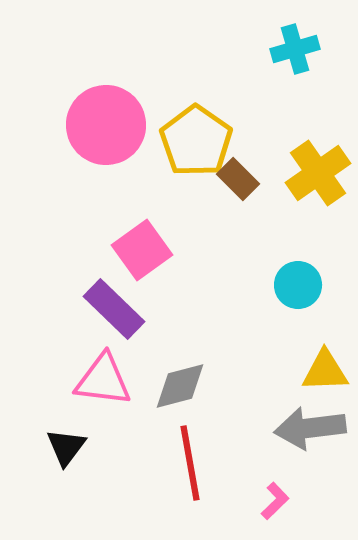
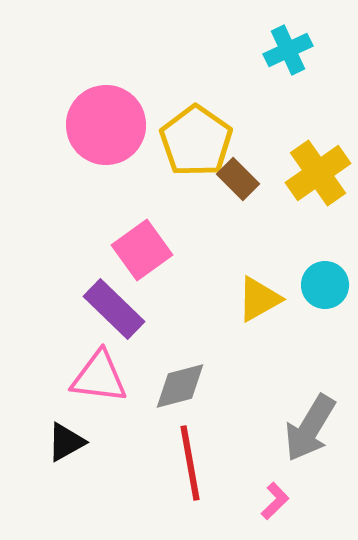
cyan cross: moved 7 px left, 1 px down; rotated 9 degrees counterclockwise
cyan circle: moved 27 px right
yellow triangle: moved 66 px left, 72 px up; rotated 27 degrees counterclockwise
pink triangle: moved 4 px left, 3 px up
gray arrow: rotated 52 degrees counterclockwise
black triangle: moved 5 px up; rotated 24 degrees clockwise
